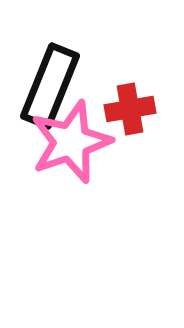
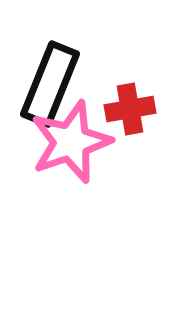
black rectangle: moved 2 px up
